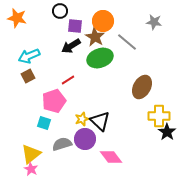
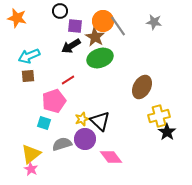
gray line: moved 9 px left, 16 px up; rotated 15 degrees clockwise
brown square: rotated 24 degrees clockwise
yellow cross: rotated 15 degrees counterclockwise
